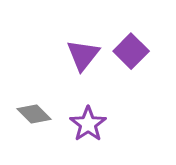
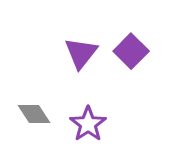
purple triangle: moved 2 px left, 2 px up
gray diamond: rotated 12 degrees clockwise
